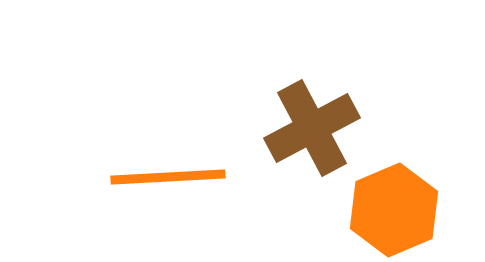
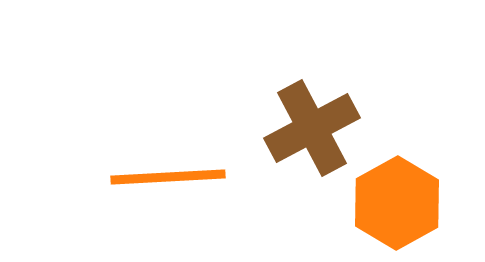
orange hexagon: moved 3 px right, 7 px up; rotated 6 degrees counterclockwise
